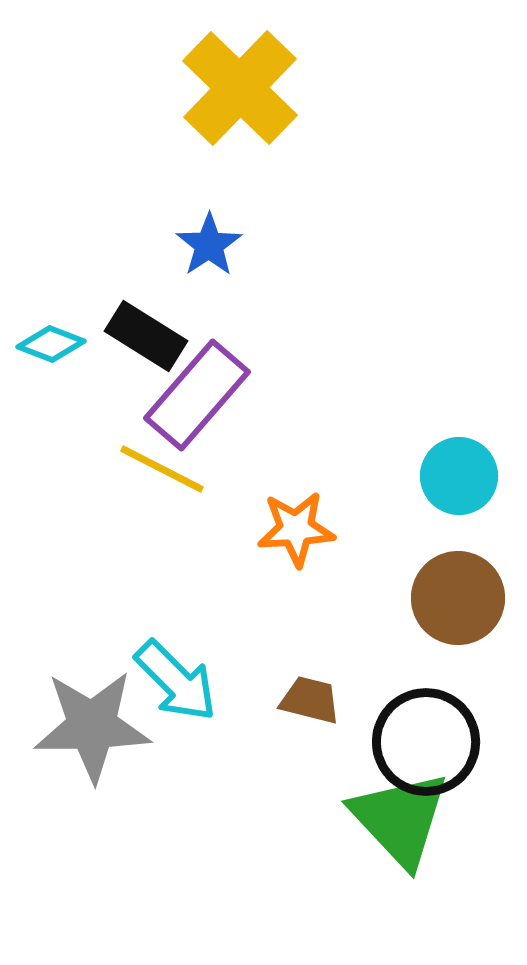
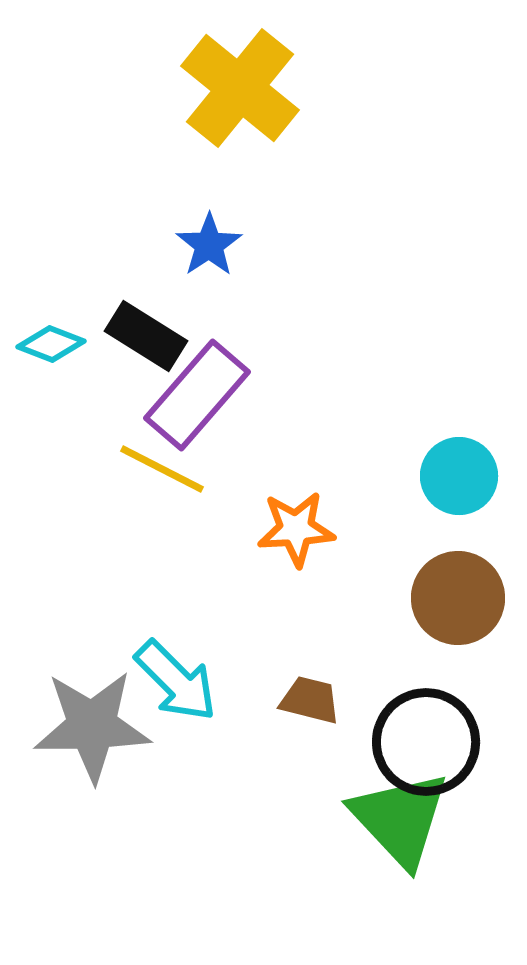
yellow cross: rotated 5 degrees counterclockwise
